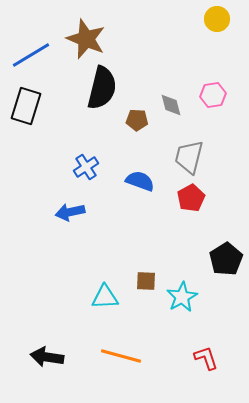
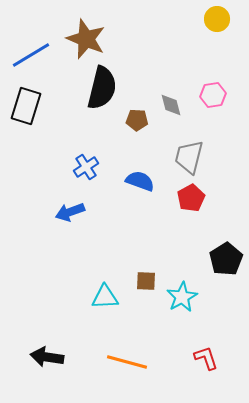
blue arrow: rotated 8 degrees counterclockwise
orange line: moved 6 px right, 6 px down
